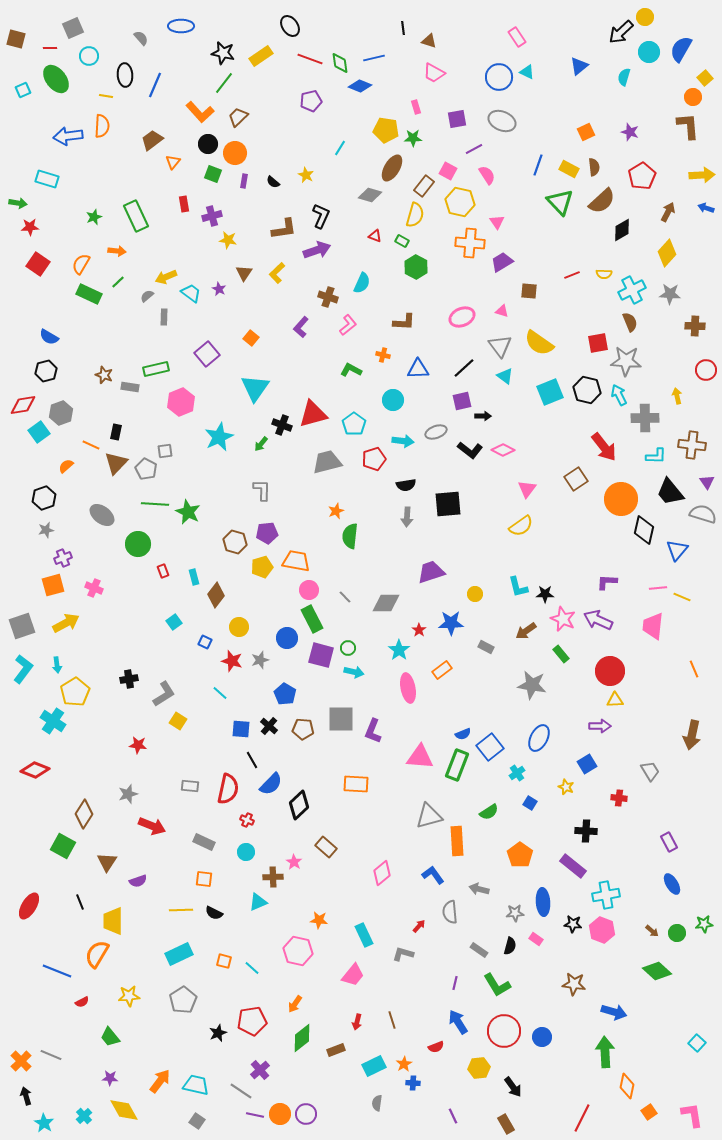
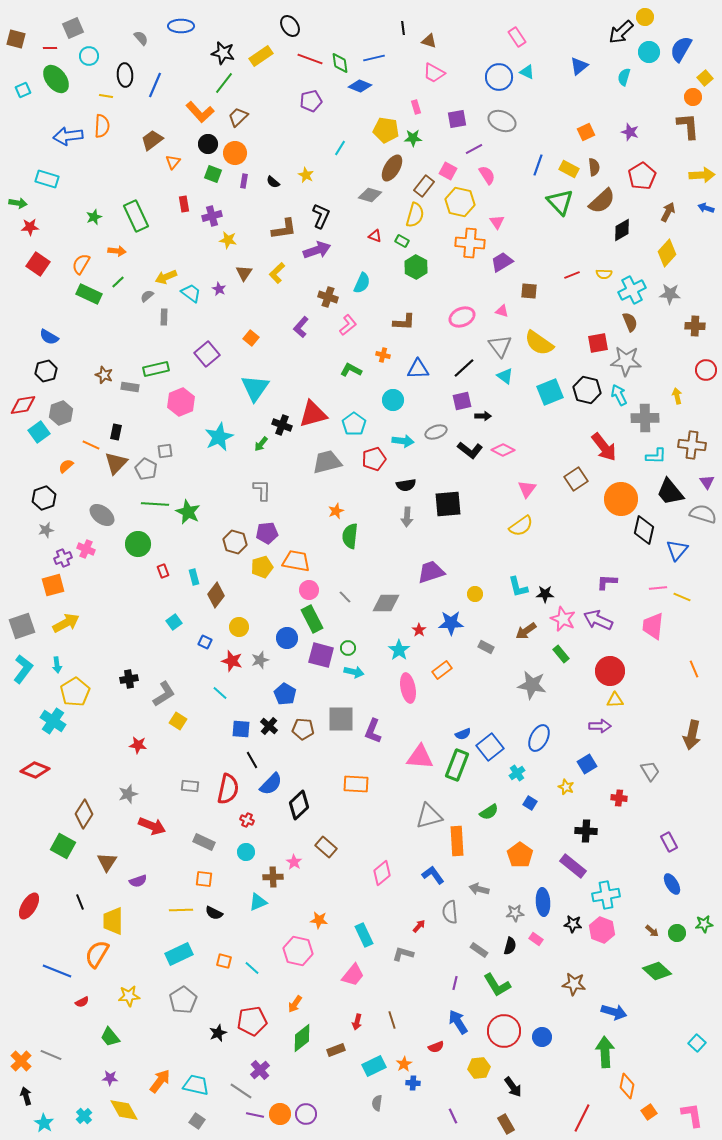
pink cross at (94, 588): moved 8 px left, 39 px up
